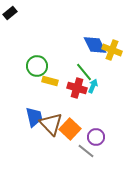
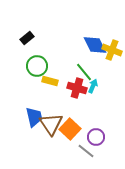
black rectangle: moved 17 px right, 25 px down
brown triangle: rotated 10 degrees clockwise
